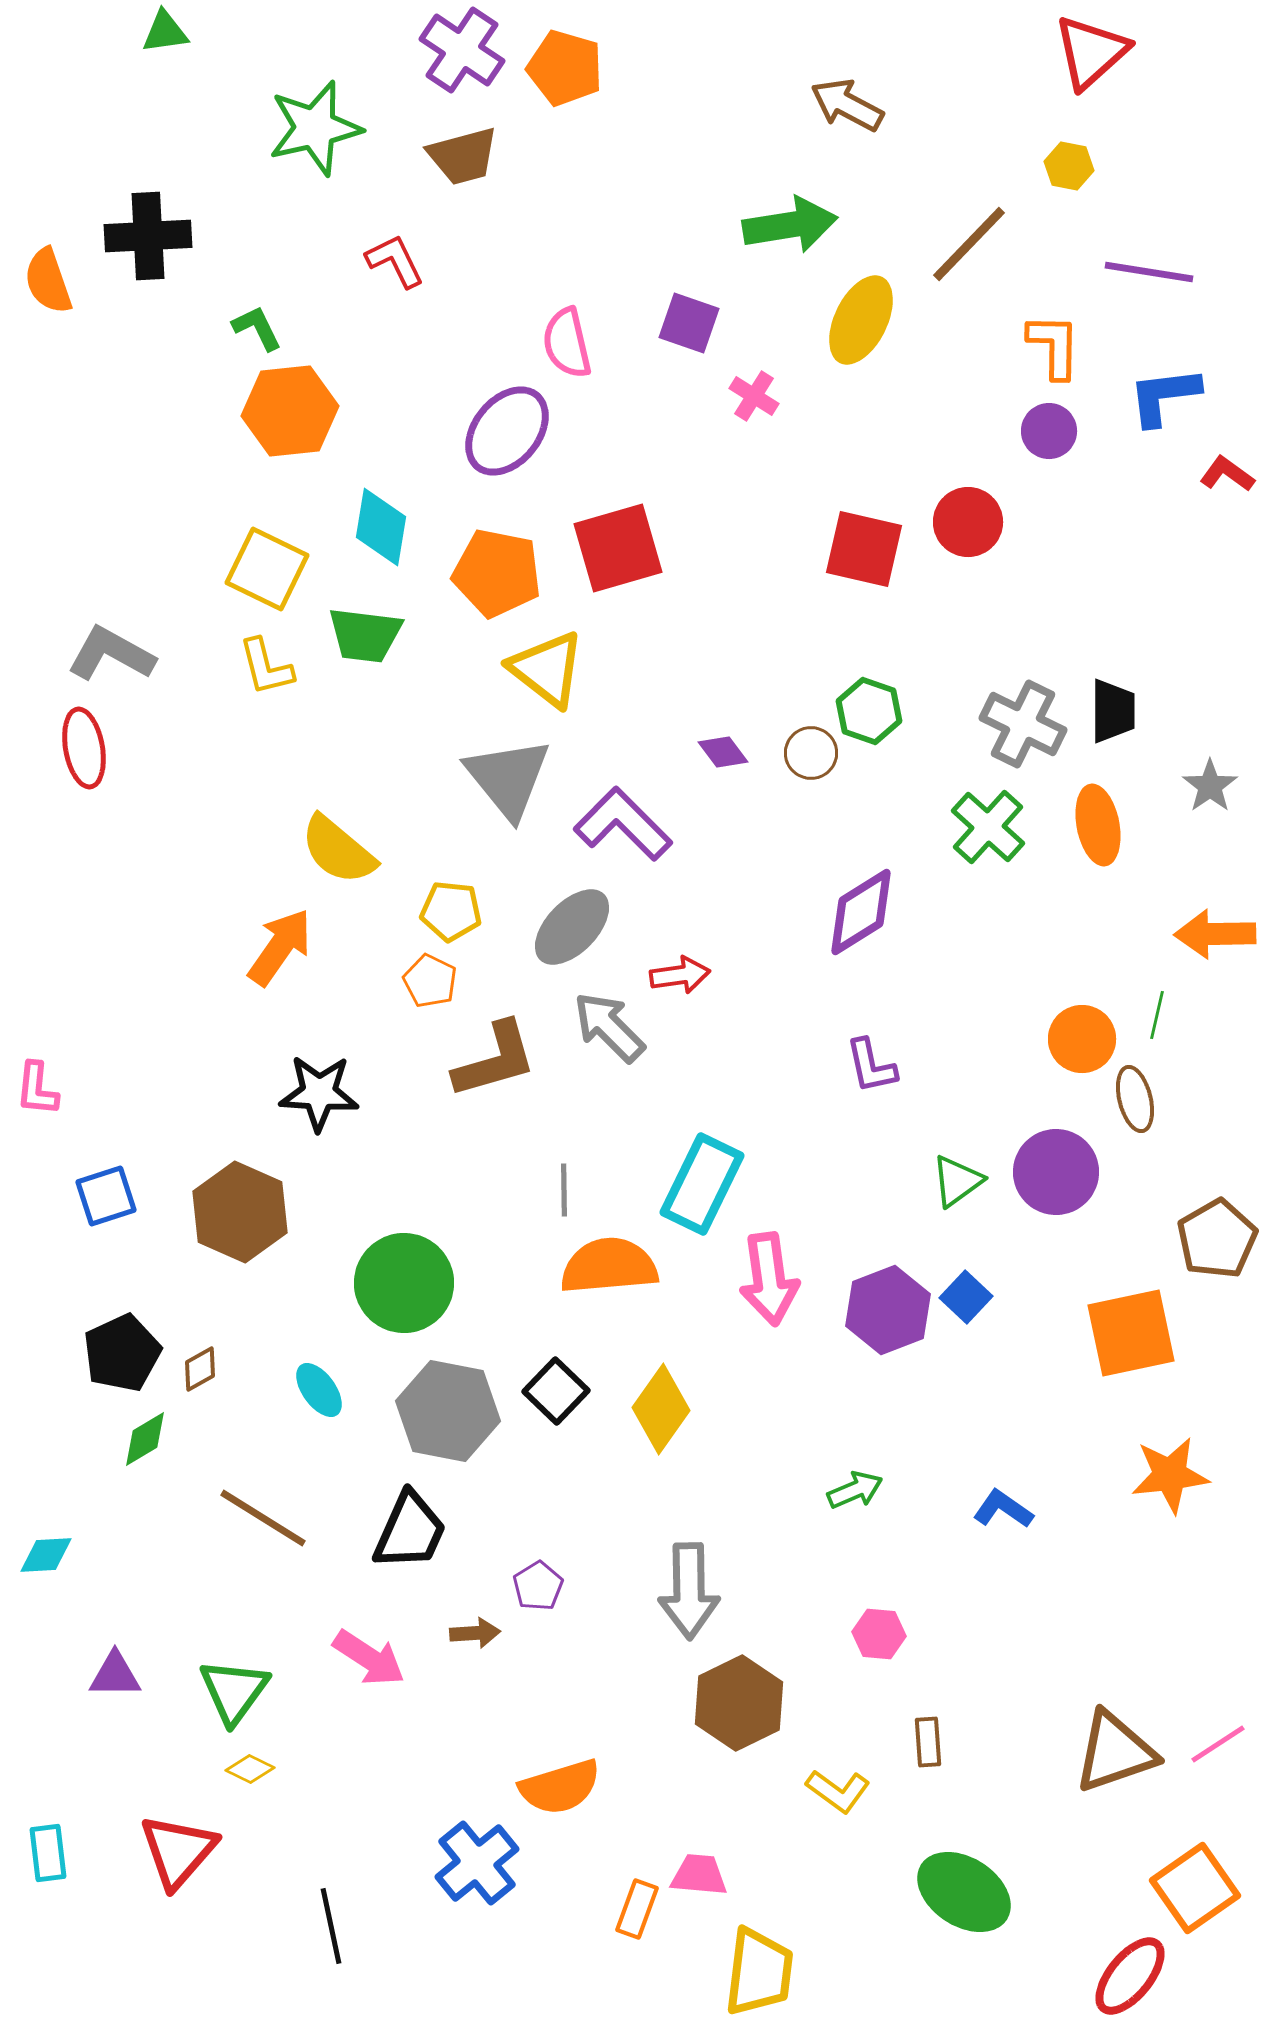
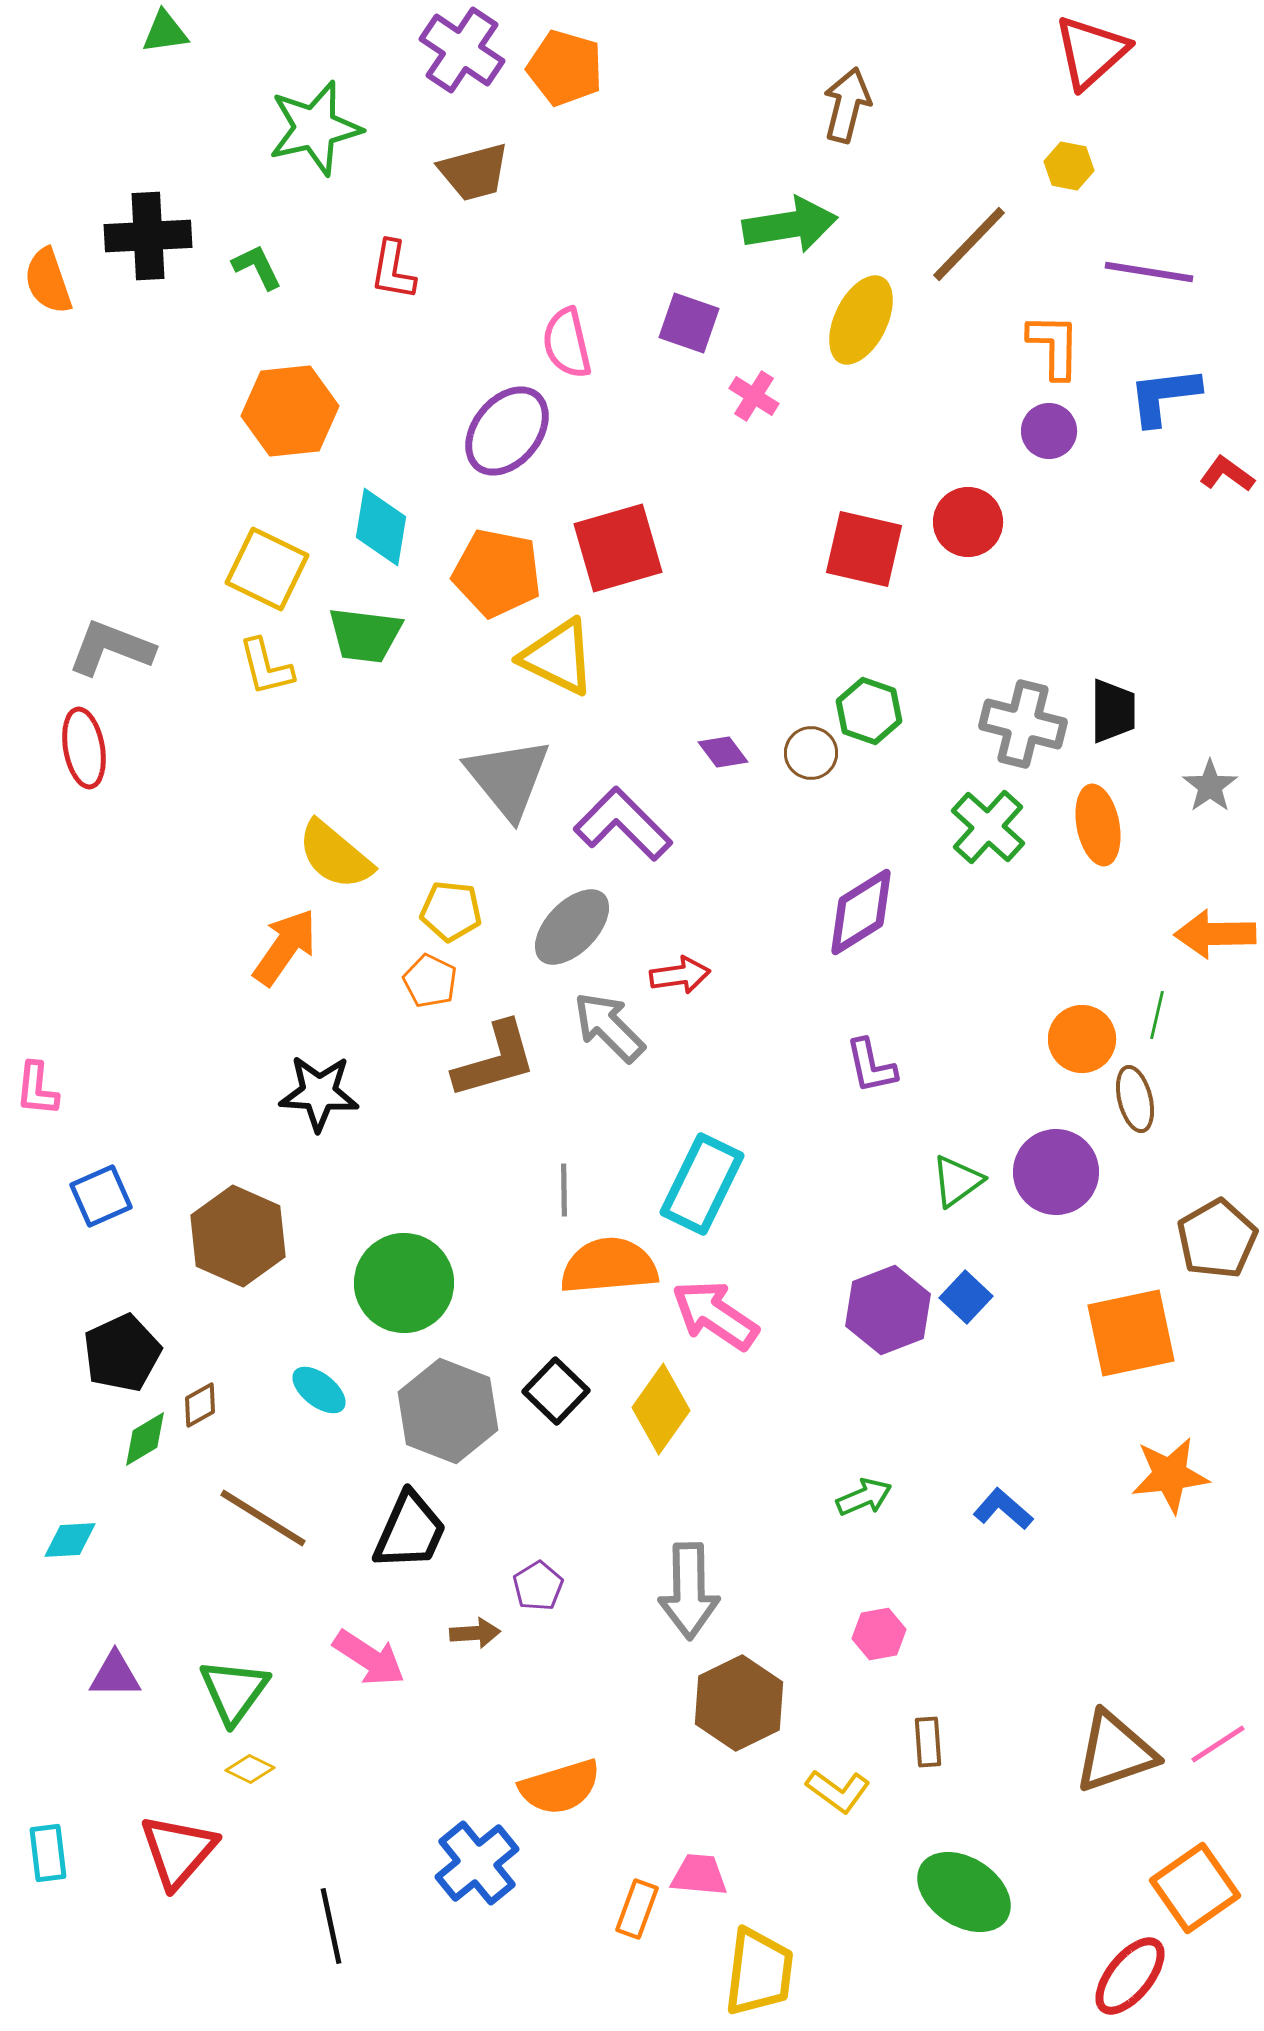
brown arrow at (847, 105): rotated 76 degrees clockwise
brown trapezoid at (463, 156): moved 11 px right, 16 px down
red L-shape at (395, 261): moved 2 px left, 9 px down; rotated 144 degrees counterclockwise
green L-shape at (257, 328): moved 61 px up
gray L-shape at (111, 654): moved 6 px up; rotated 8 degrees counterclockwise
yellow triangle at (547, 669): moved 11 px right, 12 px up; rotated 12 degrees counterclockwise
gray cross at (1023, 724): rotated 12 degrees counterclockwise
yellow semicircle at (338, 850): moved 3 px left, 5 px down
orange arrow at (280, 947): moved 5 px right
blue square at (106, 1196): moved 5 px left; rotated 6 degrees counterclockwise
brown hexagon at (240, 1212): moved 2 px left, 24 px down
pink arrow at (769, 1279): moved 54 px left, 36 px down; rotated 132 degrees clockwise
brown diamond at (200, 1369): moved 36 px down
cyan ellipse at (319, 1390): rotated 16 degrees counterclockwise
gray hexagon at (448, 1411): rotated 10 degrees clockwise
green arrow at (855, 1490): moved 9 px right, 7 px down
blue L-shape at (1003, 1509): rotated 6 degrees clockwise
cyan diamond at (46, 1555): moved 24 px right, 15 px up
pink hexagon at (879, 1634): rotated 15 degrees counterclockwise
